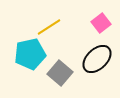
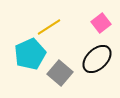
cyan pentagon: rotated 12 degrees counterclockwise
